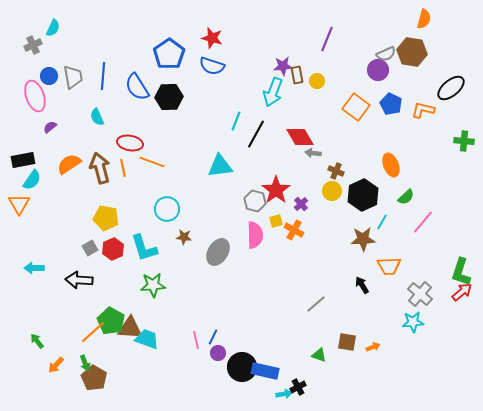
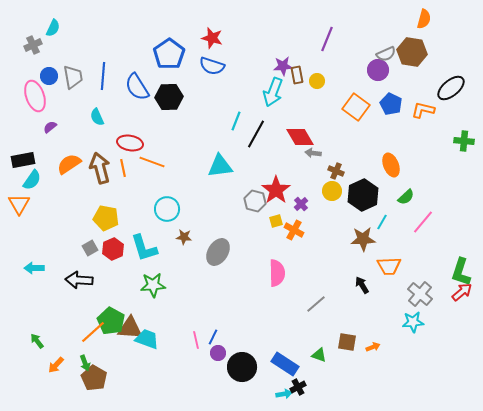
pink semicircle at (255, 235): moved 22 px right, 38 px down
blue rectangle at (265, 371): moved 20 px right, 7 px up; rotated 20 degrees clockwise
